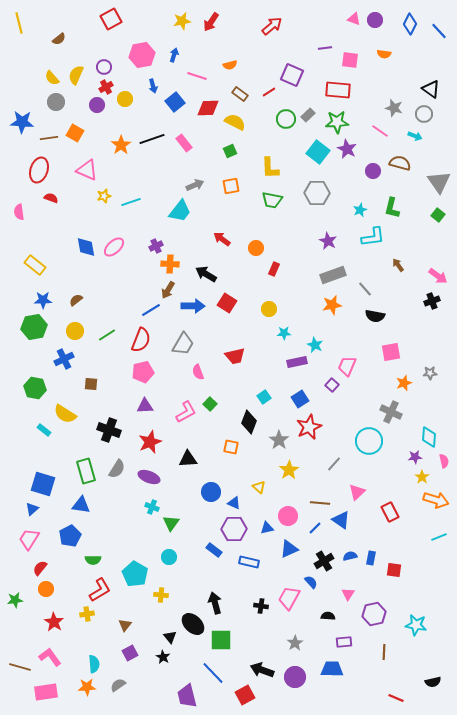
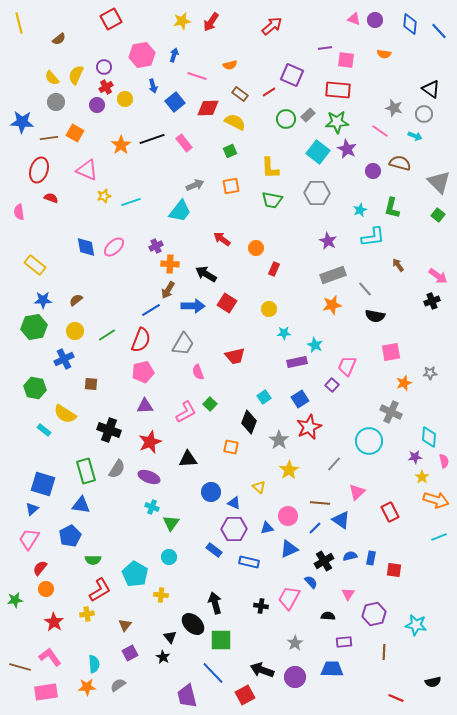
blue diamond at (410, 24): rotated 20 degrees counterclockwise
pink square at (350, 60): moved 4 px left
gray triangle at (439, 182): rotated 10 degrees counterclockwise
